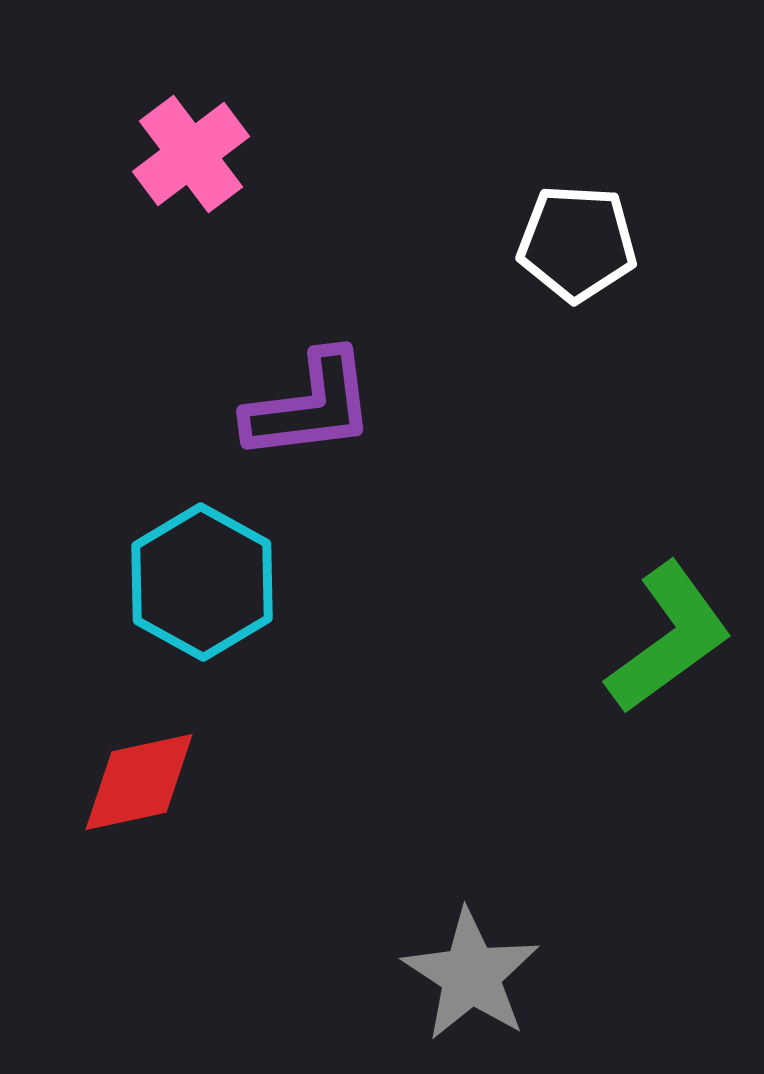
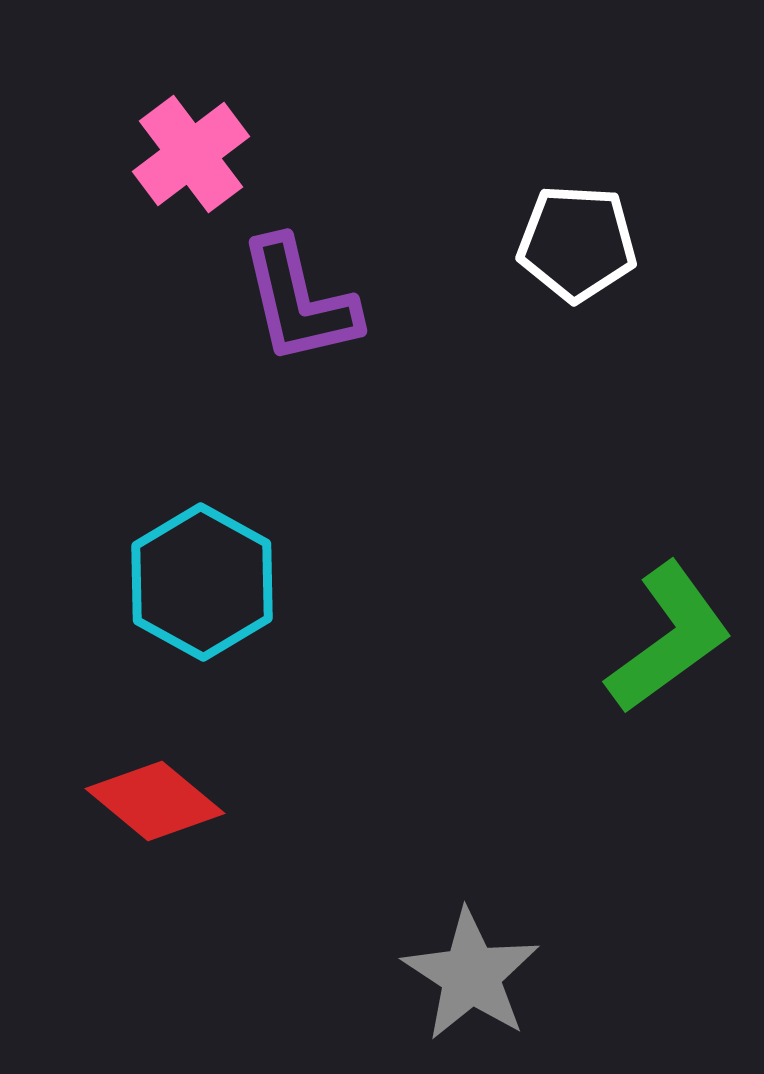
purple L-shape: moved 11 px left, 105 px up; rotated 84 degrees clockwise
red diamond: moved 16 px right, 19 px down; rotated 52 degrees clockwise
